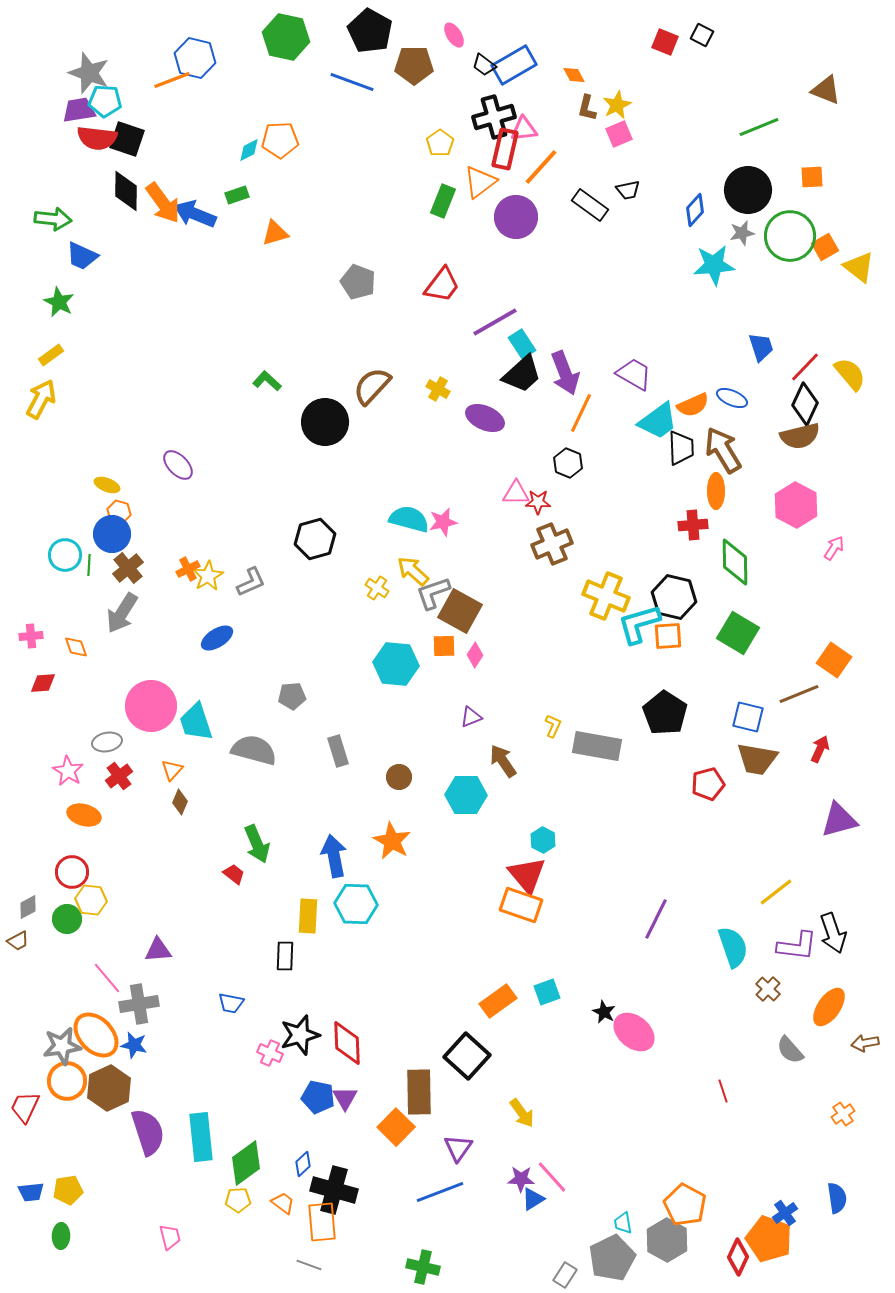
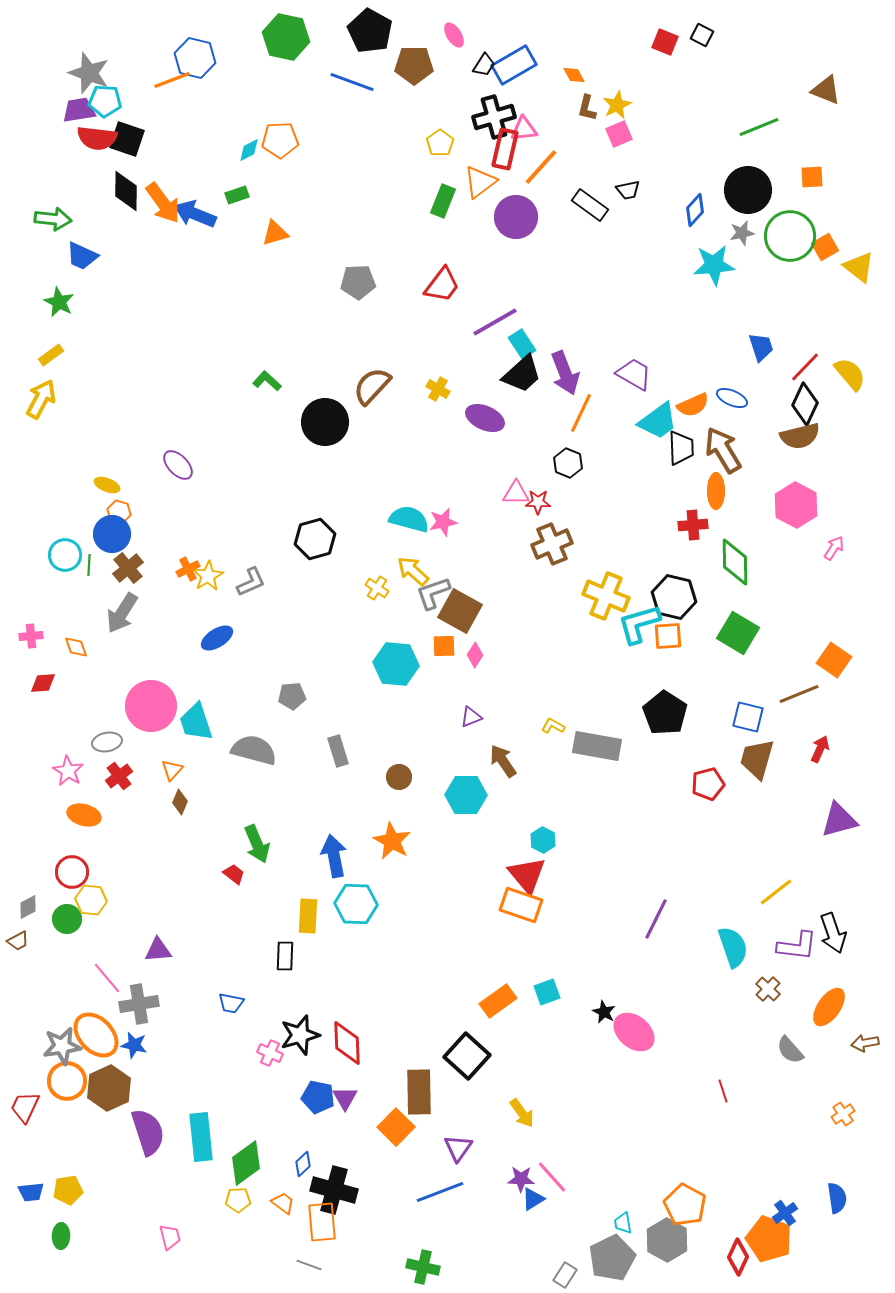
black trapezoid at (484, 65): rotated 95 degrees counterclockwise
gray pentagon at (358, 282): rotated 24 degrees counterclockwise
yellow L-shape at (553, 726): rotated 85 degrees counterclockwise
brown trapezoid at (757, 759): rotated 96 degrees clockwise
